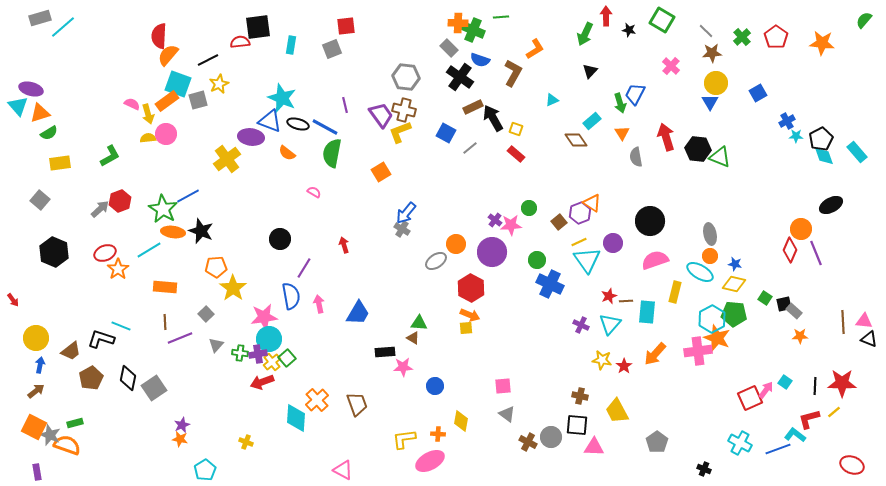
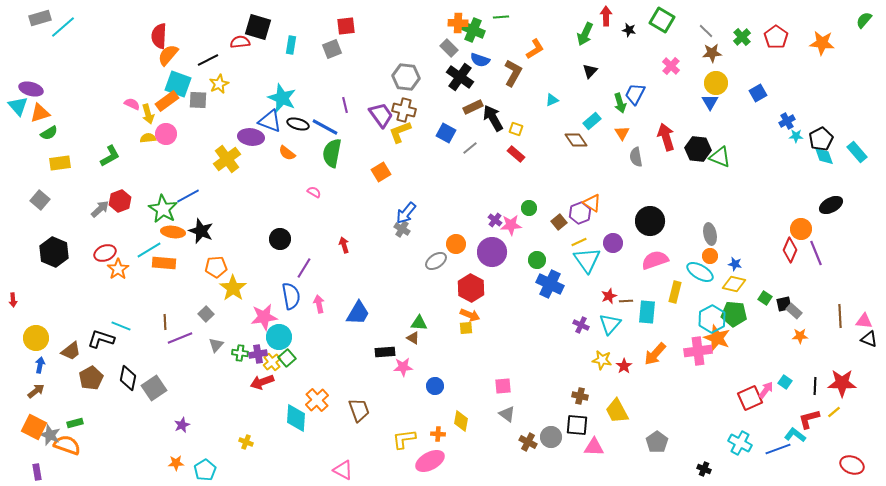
black square at (258, 27): rotated 24 degrees clockwise
gray square at (198, 100): rotated 18 degrees clockwise
orange rectangle at (165, 287): moved 1 px left, 24 px up
red arrow at (13, 300): rotated 32 degrees clockwise
brown line at (843, 322): moved 3 px left, 6 px up
cyan circle at (269, 339): moved 10 px right, 2 px up
brown trapezoid at (357, 404): moved 2 px right, 6 px down
orange star at (180, 439): moved 4 px left, 24 px down; rotated 14 degrees counterclockwise
